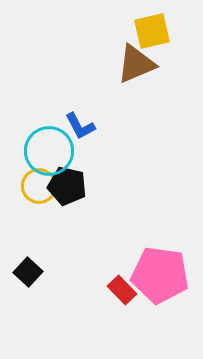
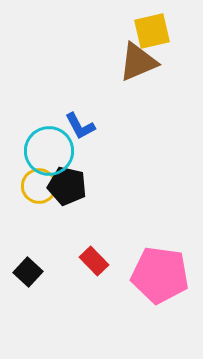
brown triangle: moved 2 px right, 2 px up
red rectangle: moved 28 px left, 29 px up
